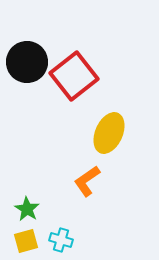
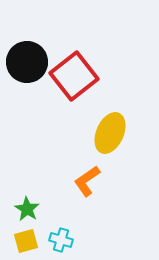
yellow ellipse: moved 1 px right
